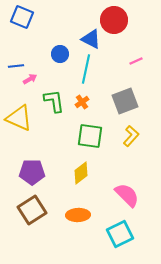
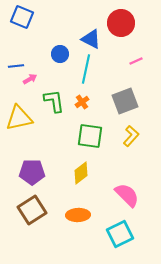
red circle: moved 7 px right, 3 px down
yellow triangle: rotated 36 degrees counterclockwise
